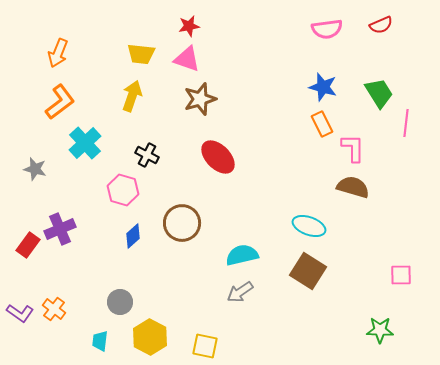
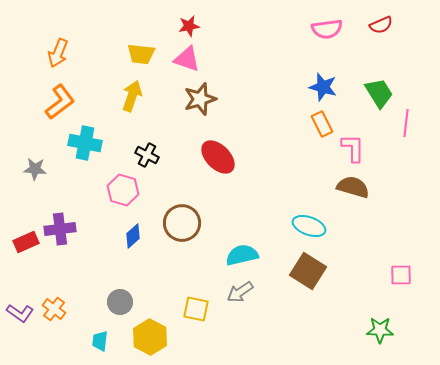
cyan cross: rotated 36 degrees counterclockwise
gray star: rotated 10 degrees counterclockwise
purple cross: rotated 16 degrees clockwise
red rectangle: moved 2 px left, 3 px up; rotated 30 degrees clockwise
yellow square: moved 9 px left, 37 px up
